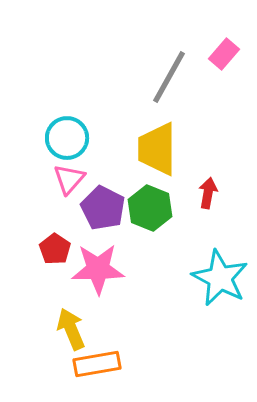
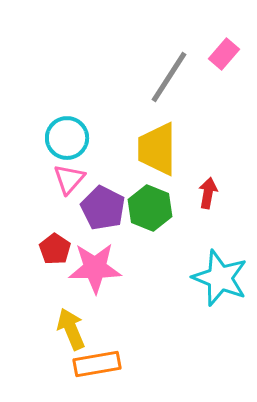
gray line: rotated 4 degrees clockwise
pink star: moved 3 px left, 1 px up
cyan star: rotated 6 degrees counterclockwise
